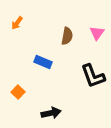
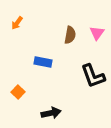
brown semicircle: moved 3 px right, 1 px up
blue rectangle: rotated 12 degrees counterclockwise
